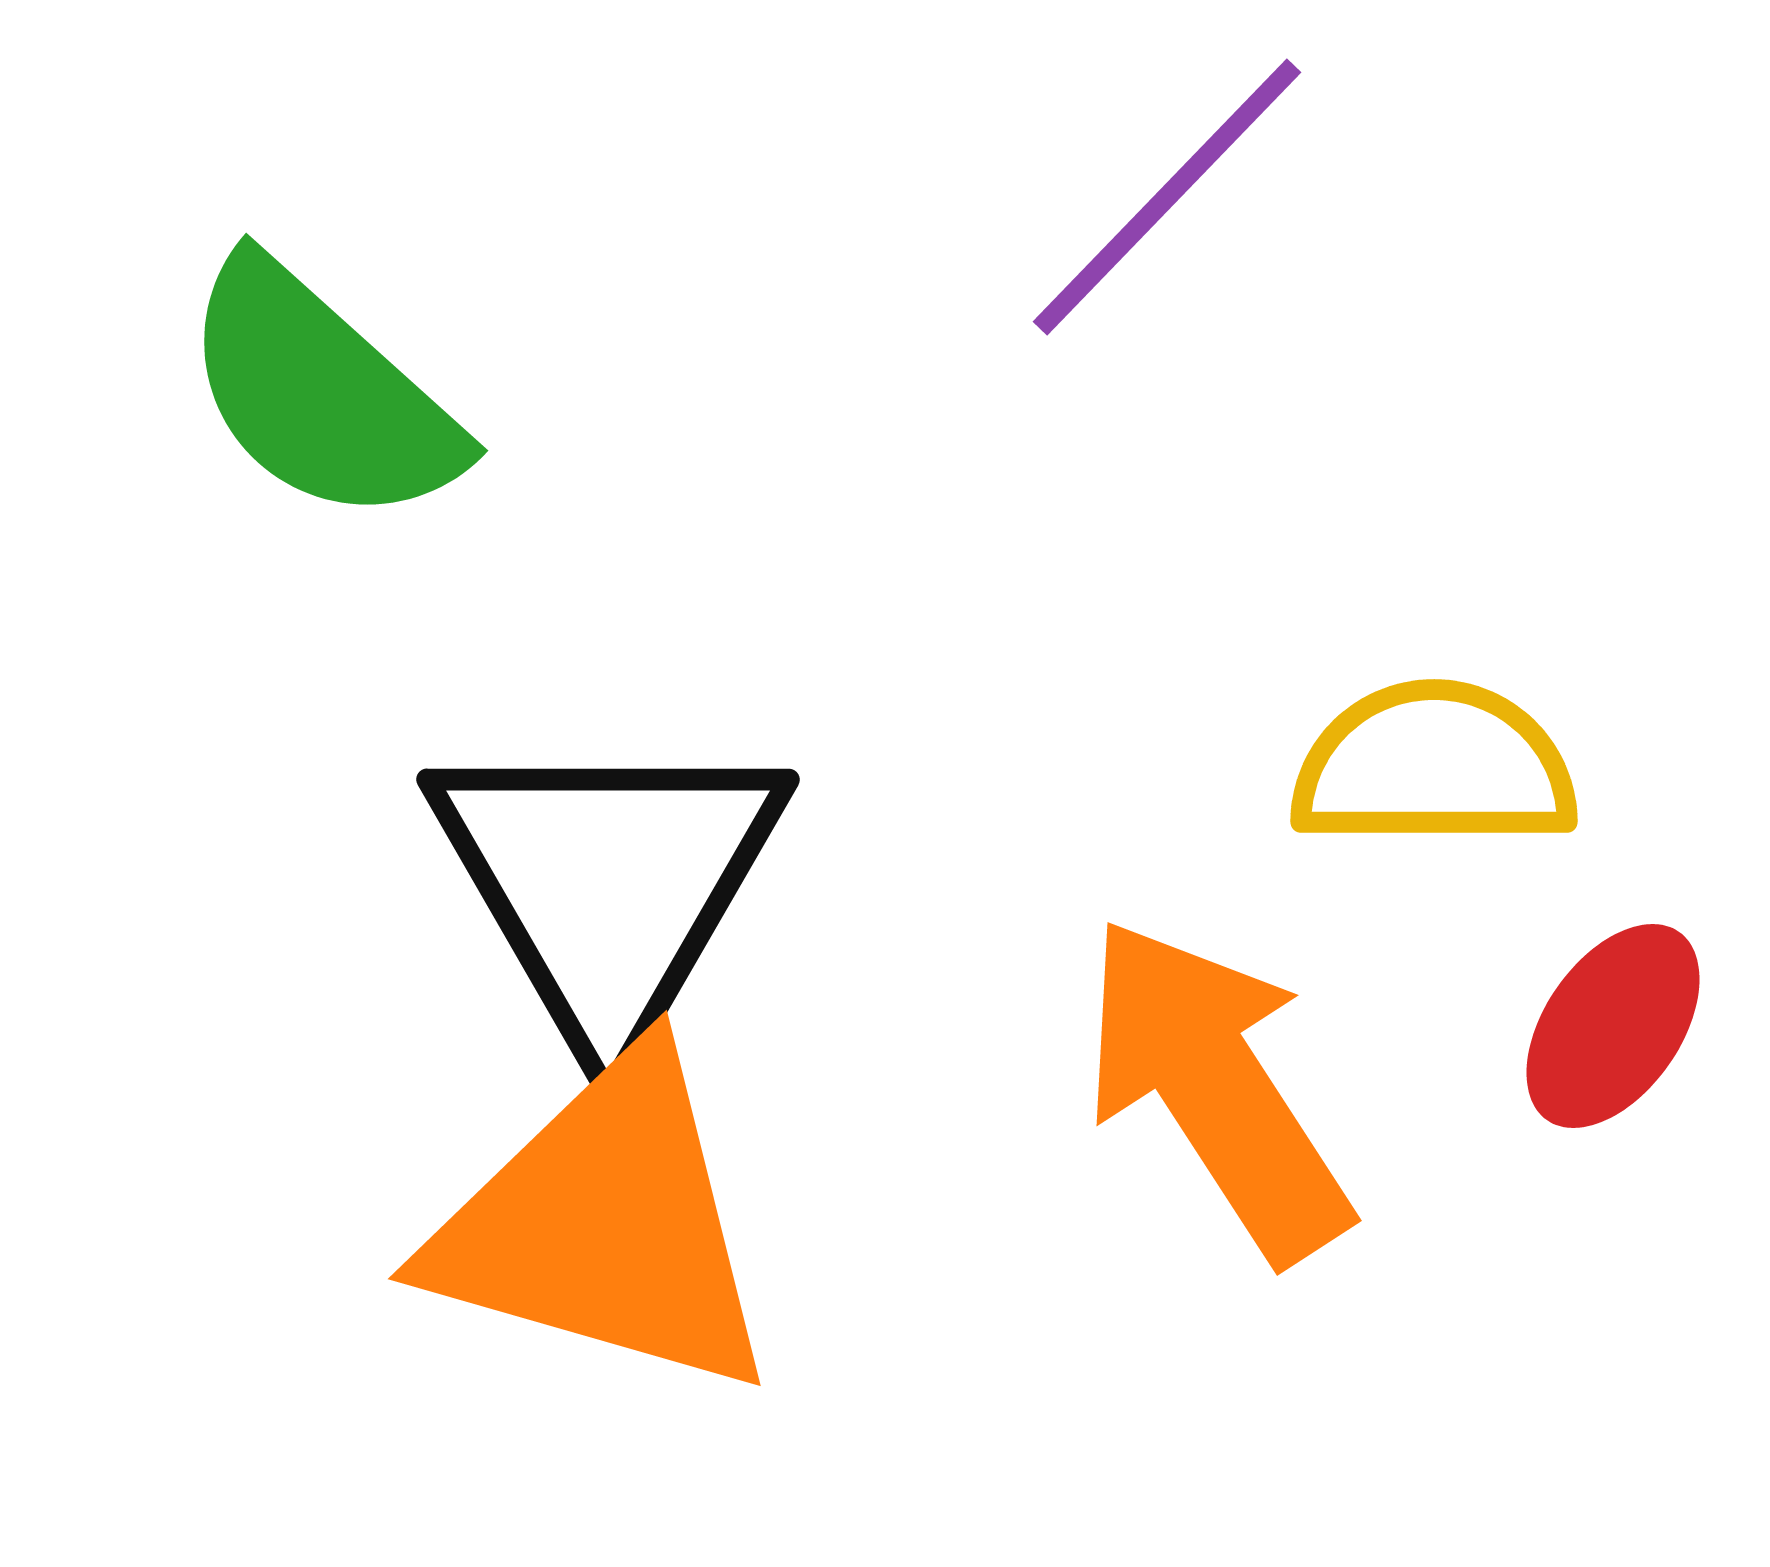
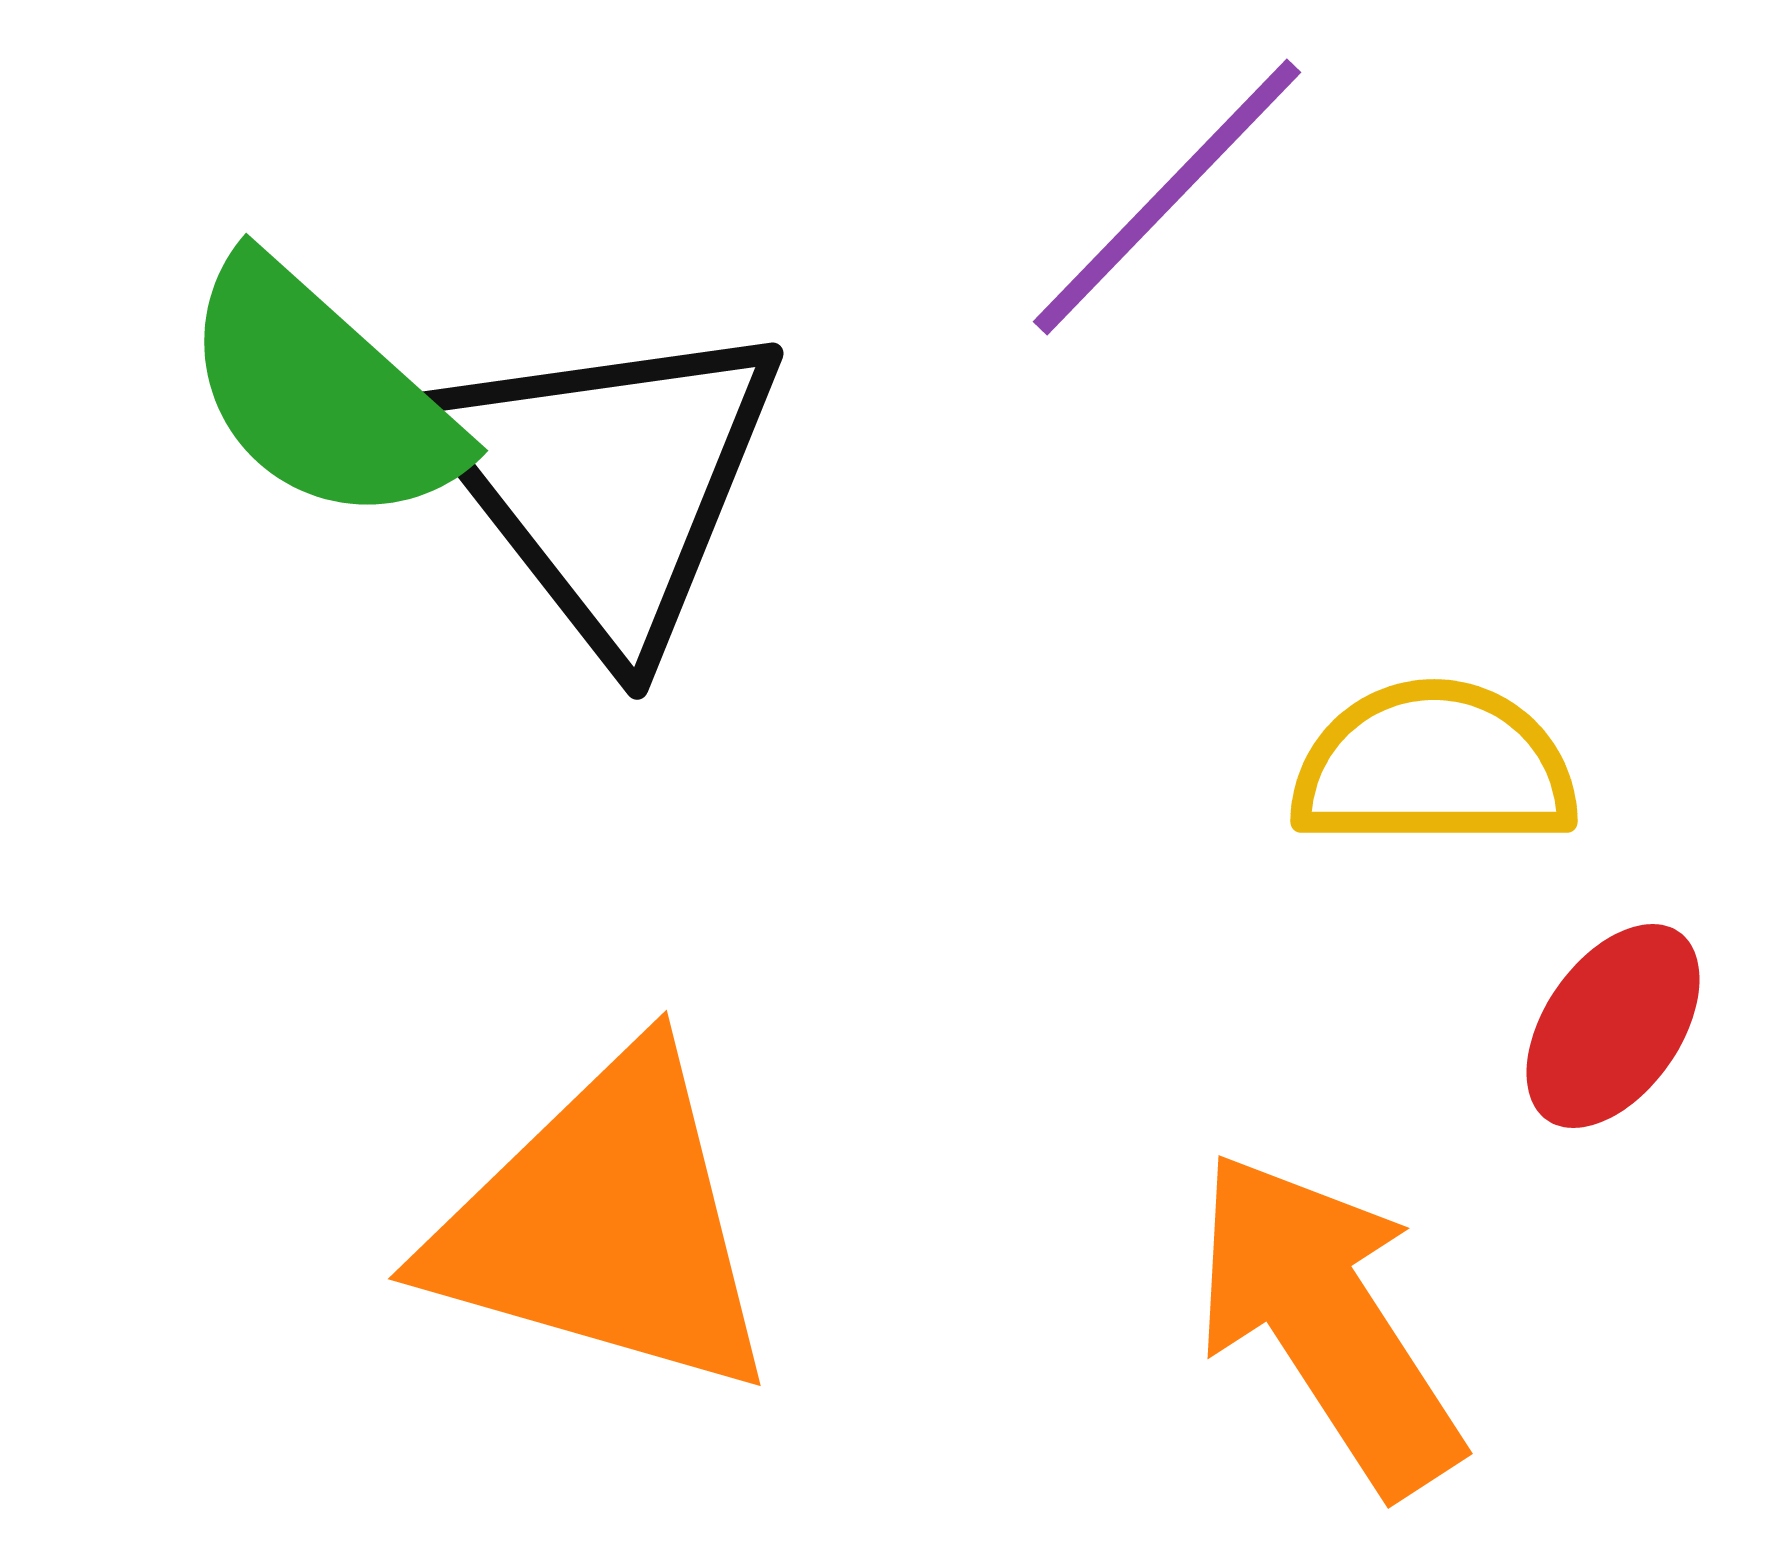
black triangle: moved 402 px up; rotated 8 degrees counterclockwise
orange arrow: moved 111 px right, 233 px down
